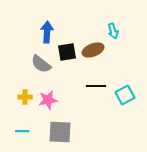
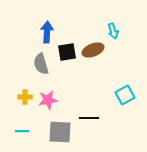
gray semicircle: rotated 35 degrees clockwise
black line: moved 7 px left, 32 px down
